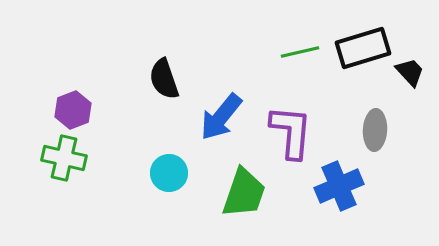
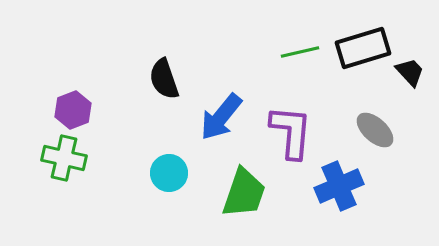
gray ellipse: rotated 51 degrees counterclockwise
